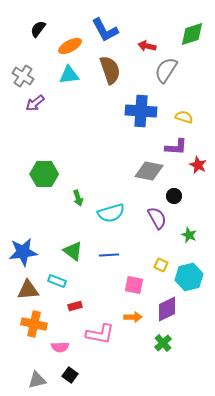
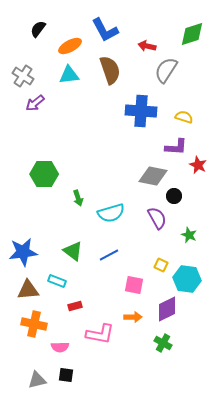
gray diamond: moved 4 px right, 5 px down
blue line: rotated 24 degrees counterclockwise
cyan hexagon: moved 2 px left, 2 px down; rotated 20 degrees clockwise
green cross: rotated 18 degrees counterclockwise
black square: moved 4 px left; rotated 28 degrees counterclockwise
